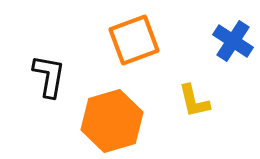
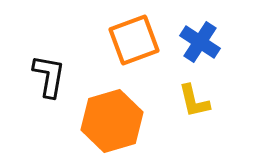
blue cross: moved 33 px left, 1 px down
